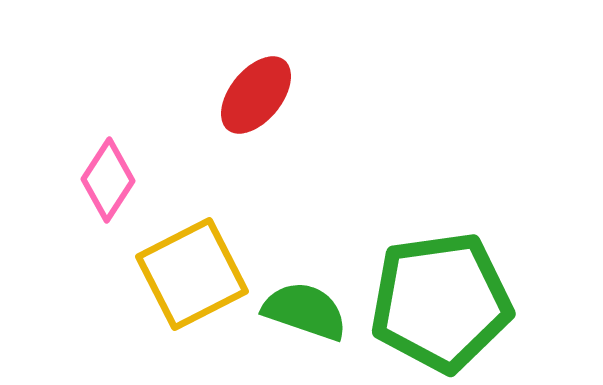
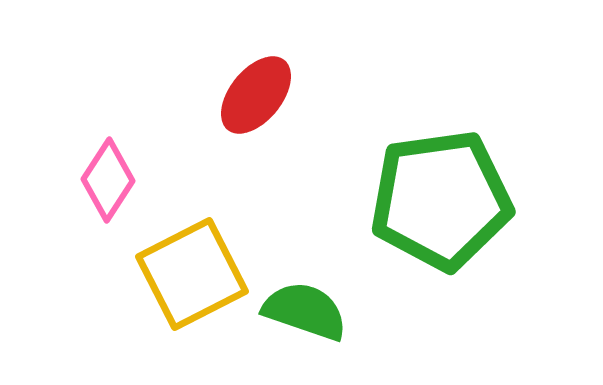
green pentagon: moved 102 px up
